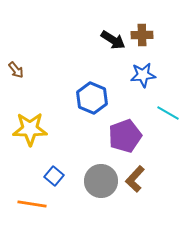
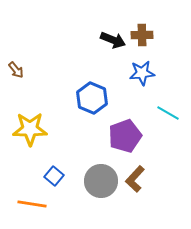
black arrow: rotated 10 degrees counterclockwise
blue star: moved 1 px left, 2 px up
